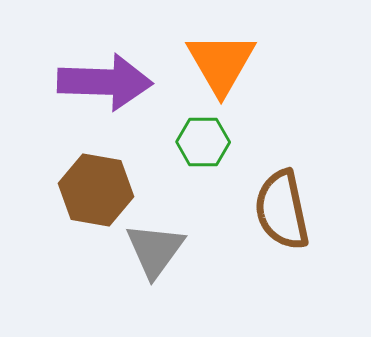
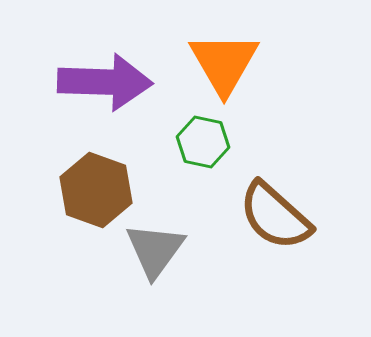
orange triangle: moved 3 px right
green hexagon: rotated 12 degrees clockwise
brown hexagon: rotated 10 degrees clockwise
brown semicircle: moved 7 px left, 6 px down; rotated 36 degrees counterclockwise
